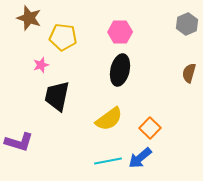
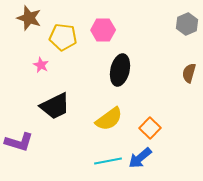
pink hexagon: moved 17 px left, 2 px up
pink star: rotated 28 degrees counterclockwise
black trapezoid: moved 2 px left, 10 px down; rotated 128 degrees counterclockwise
